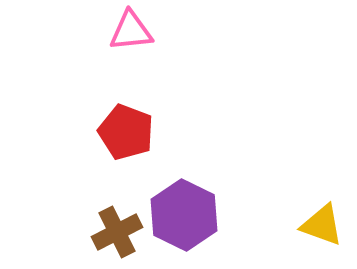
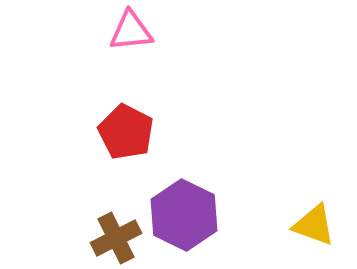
red pentagon: rotated 6 degrees clockwise
yellow triangle: moved 8 px left
brown cross: moved 1 px left, 6 px down
